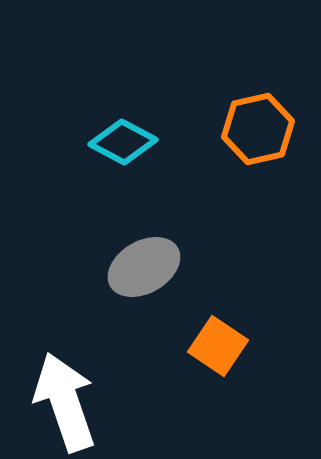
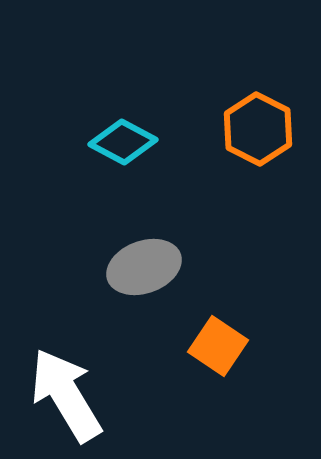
orange hexagon: rotated 20 degrees counterclockwise
gray ellipse: rotated 10 degrees clockwise
white arrow: moved 1 px right, 7 px up; rotated 12 degrees counterclockwise
